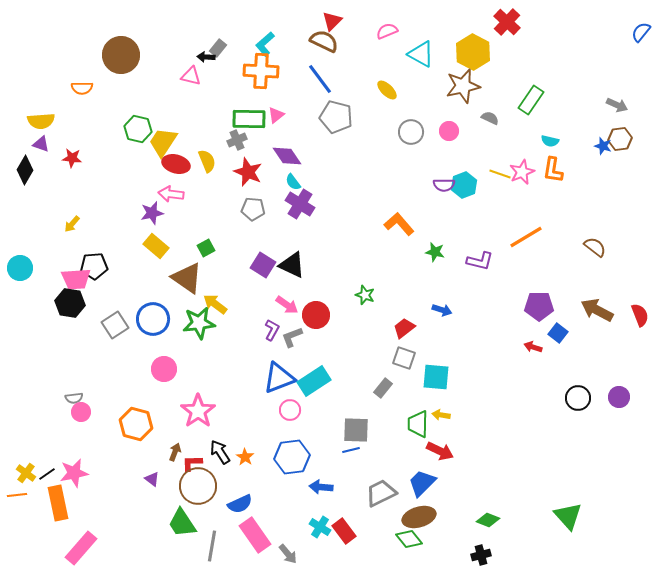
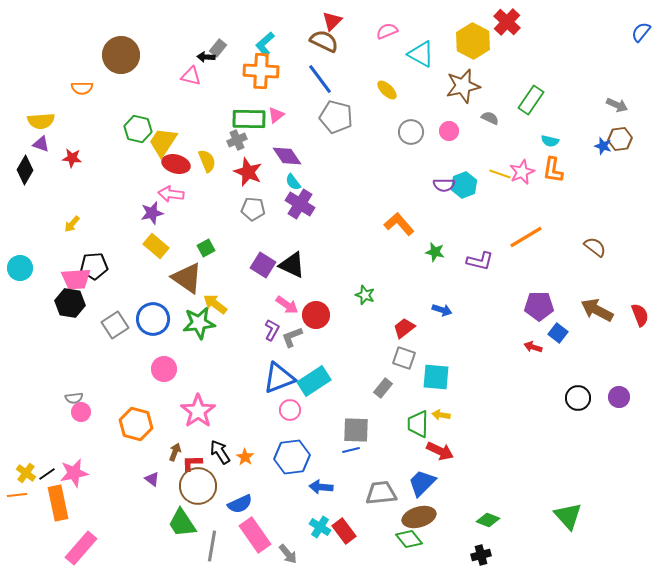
yellow hexagon at (473, 52): moved 11 px up
gray trapezoid at (381, 493): rotated 20 degrees clockwise
